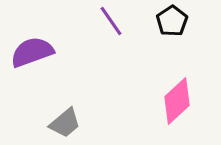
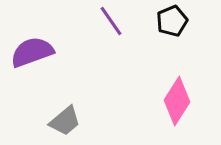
black pentagon: rotated 12 degrees clockwise
pink diamond: rotated 15 degrees counterclockwise
gray trapezoid: moved 2 px up
